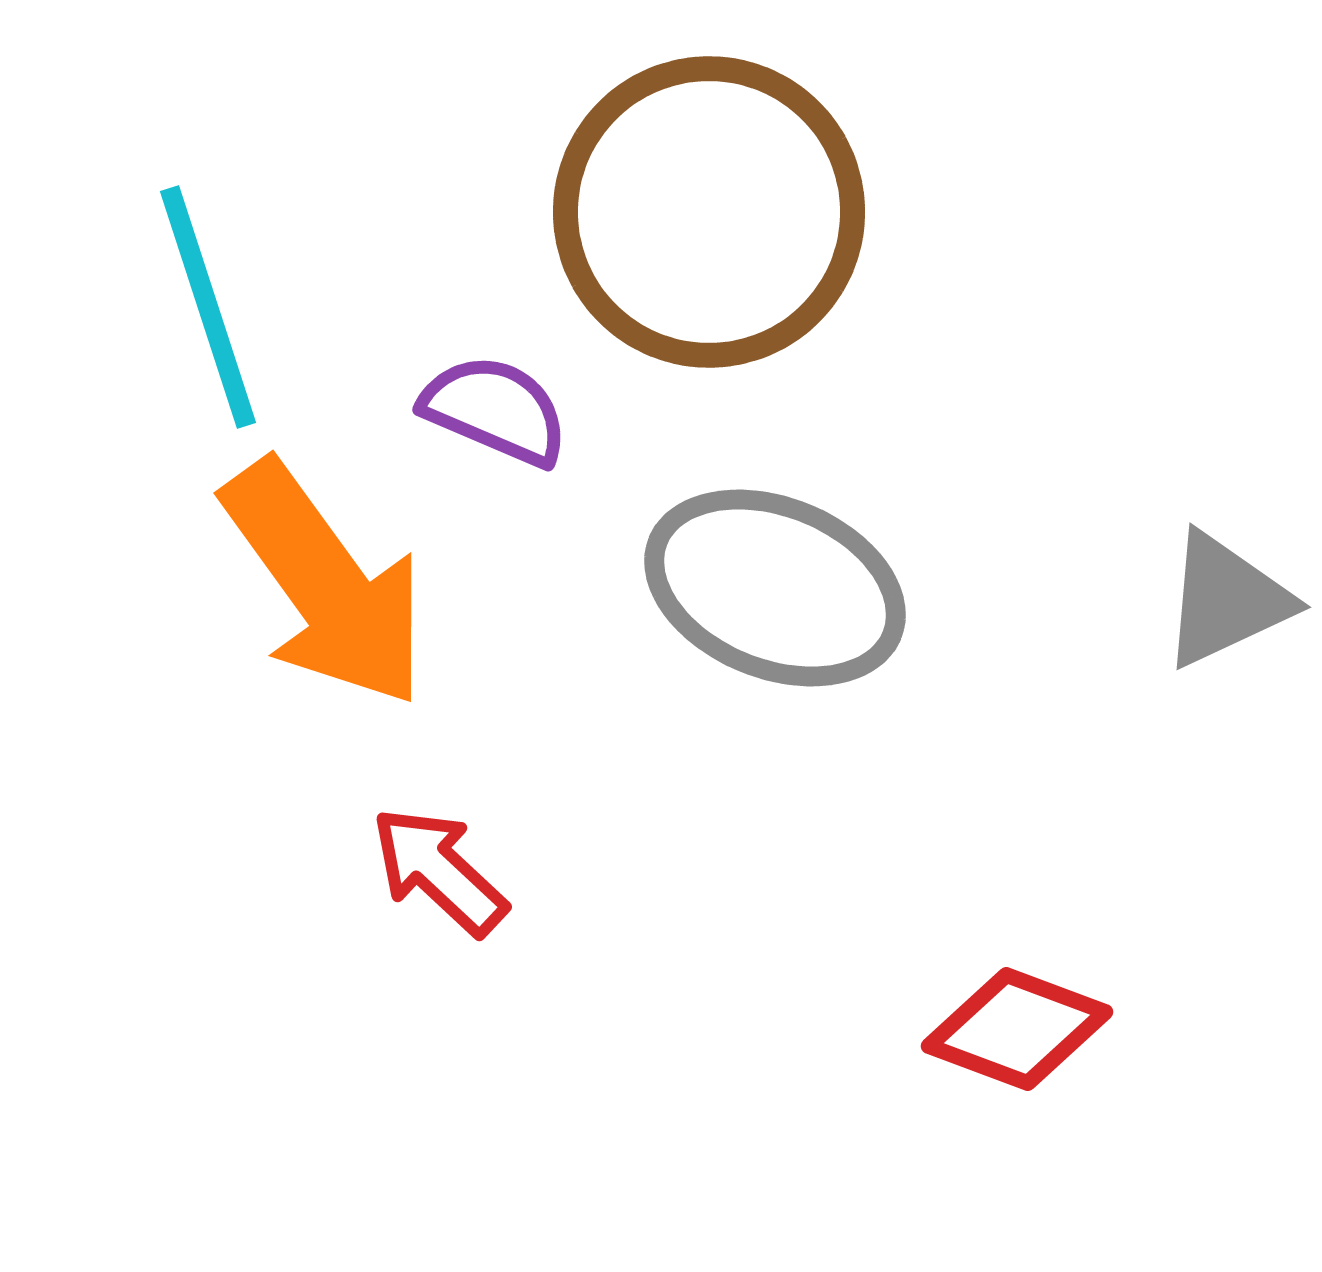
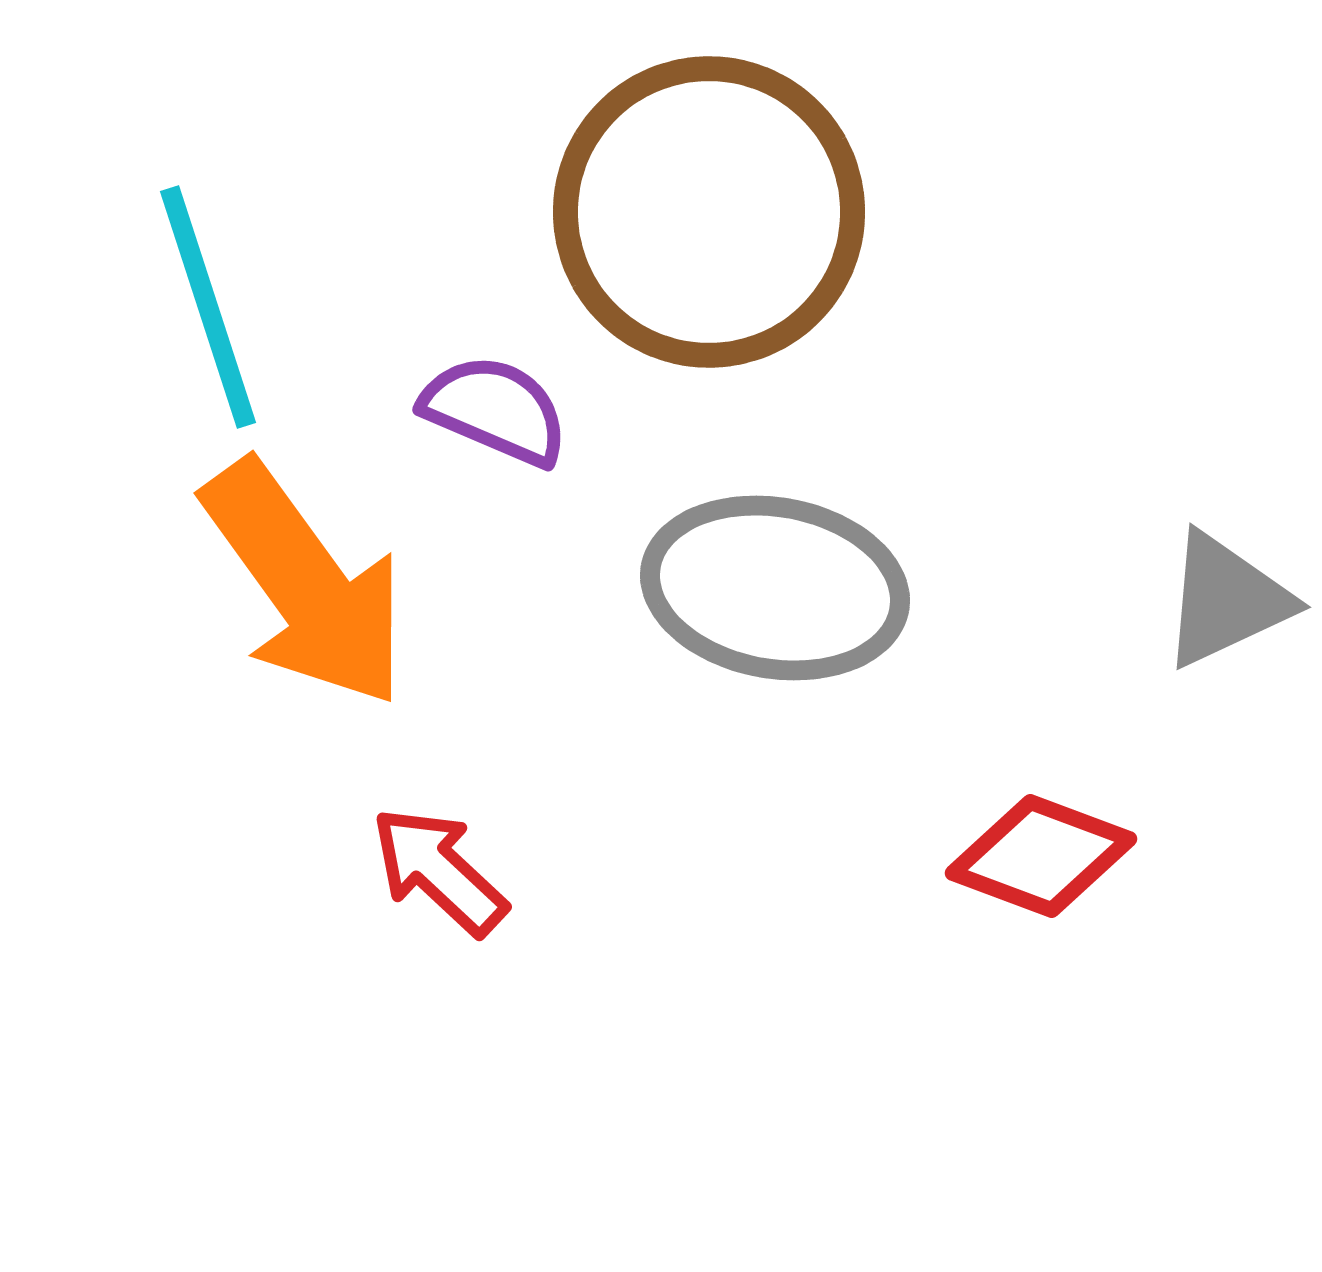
orange arrow: moved 20 px left
gray ellipse: rotated 12 degrees counterclockwise
red diamond: moved 24 px right, 173 px up
